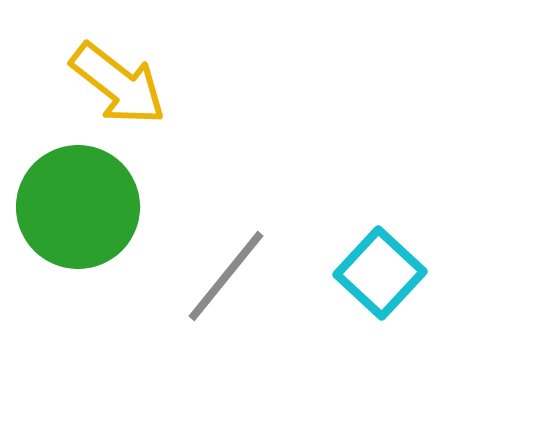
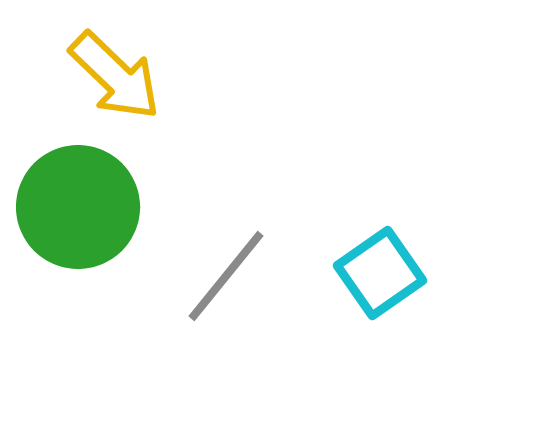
yellow arrow: moved 3 px left, 8 px up; rotated 6 degrees clockwise
cyan square: rotated 12 degrees clockwise
